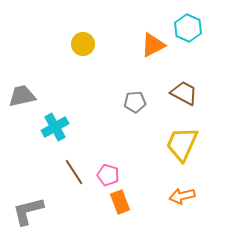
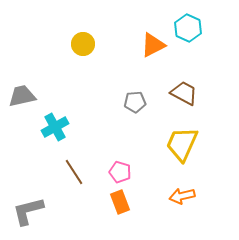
pink pentagon: moved 12 px right, 3 px up
